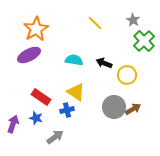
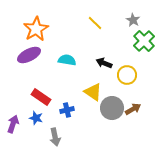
cyan semicircle: moved 7 px left
yellow triangle: moved 17 px right
gray circle: moved 2 px left, 1 px down
gray arrow: rotated 114 degrees clockwise
